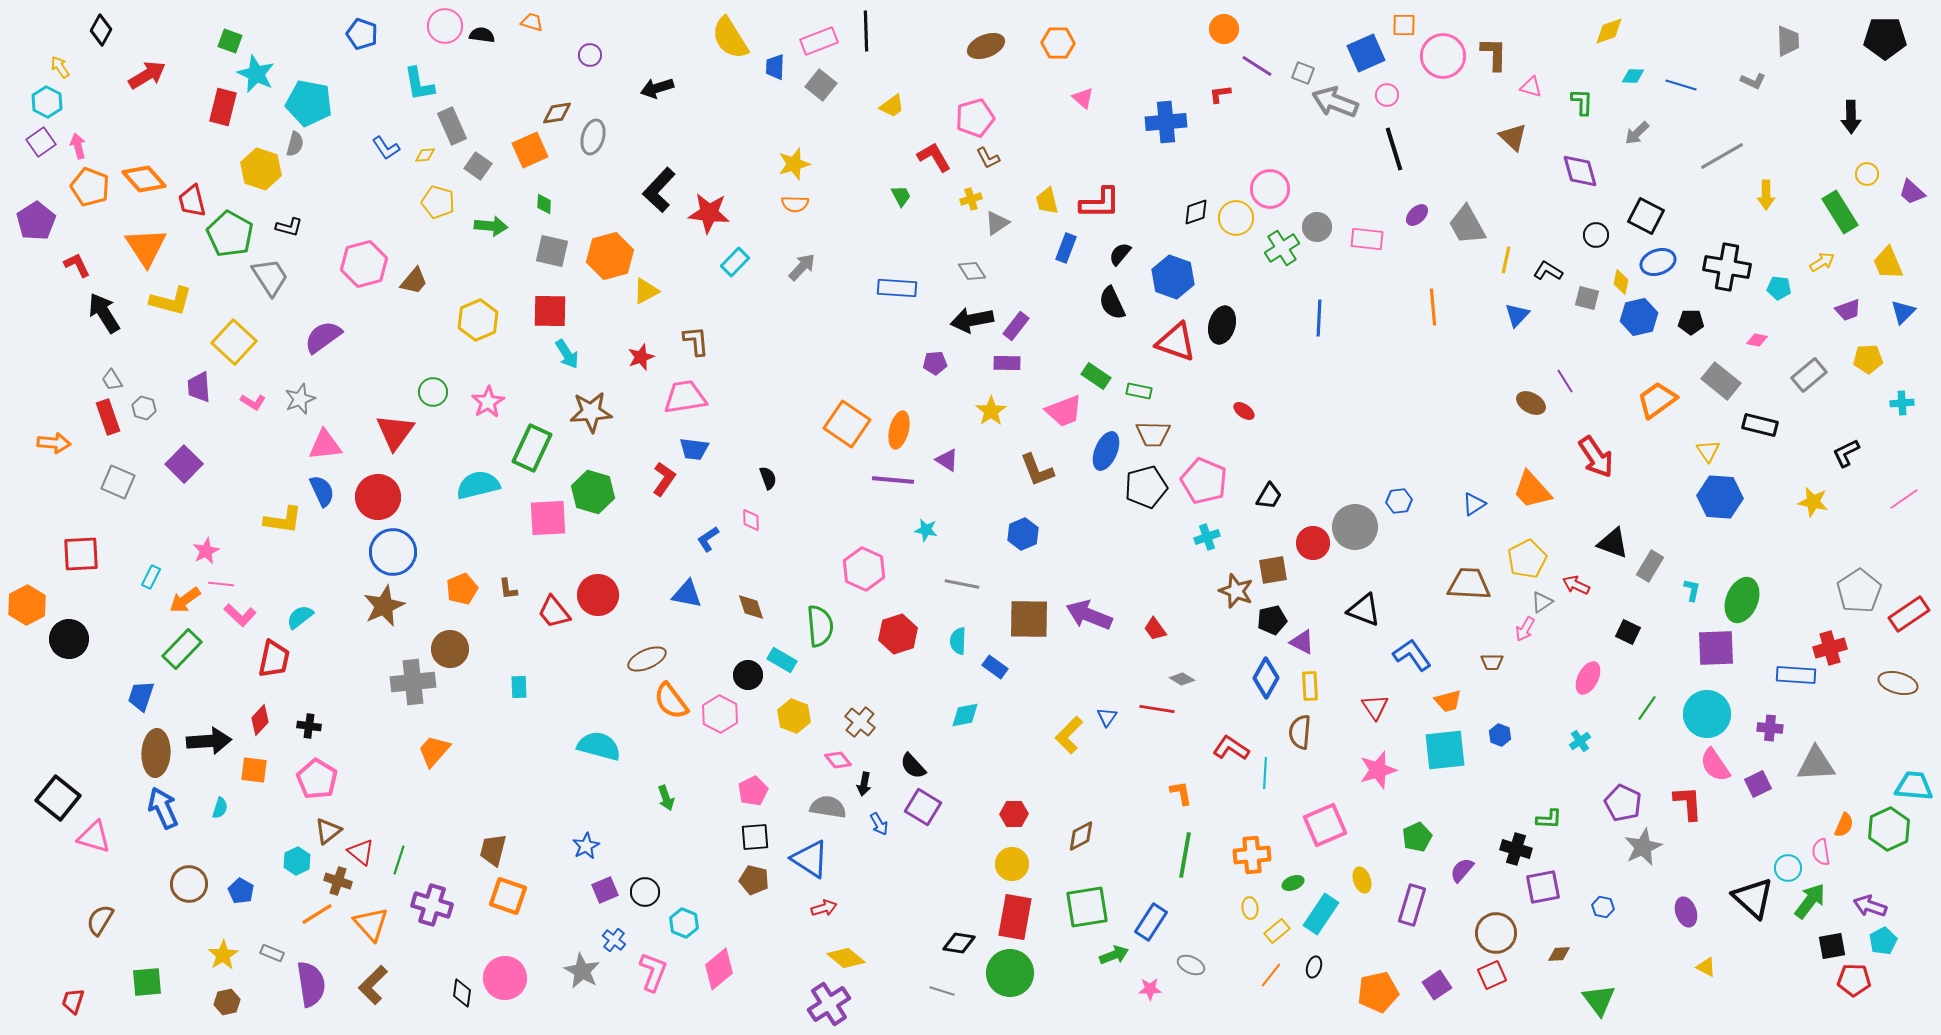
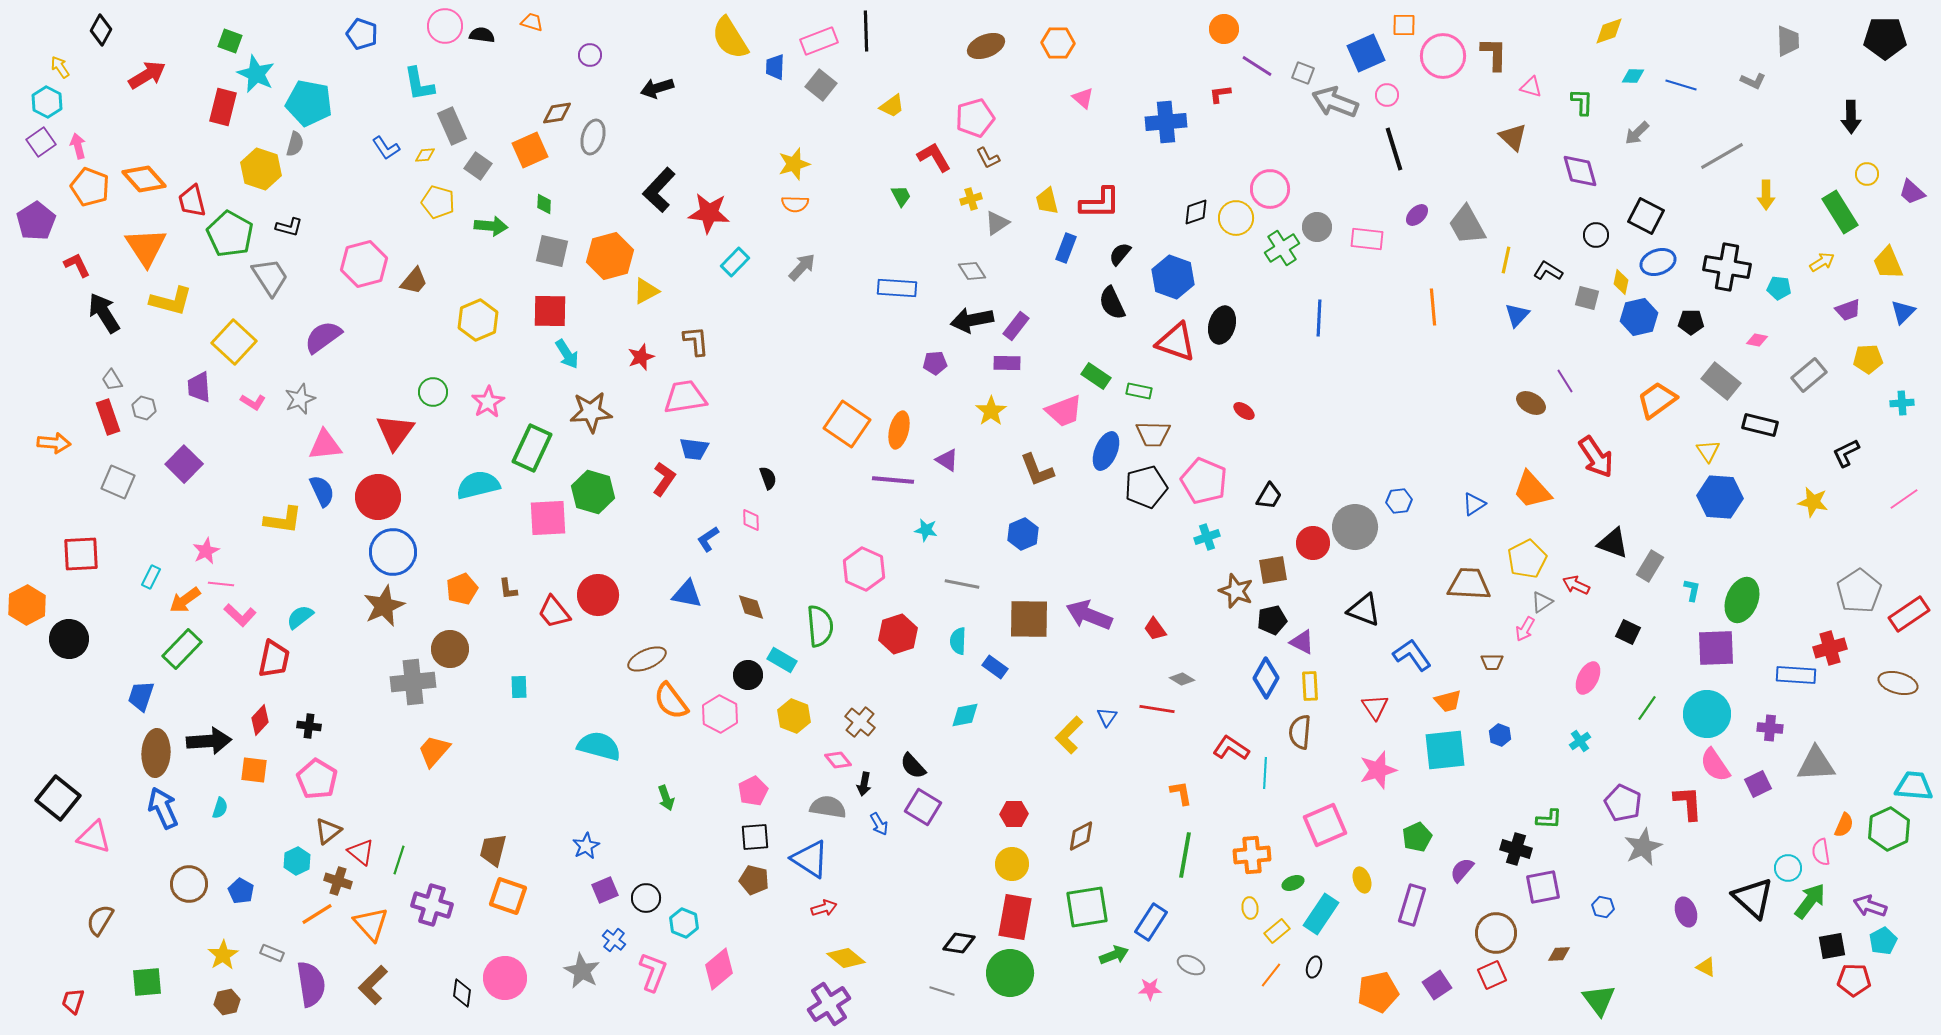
black circle at (645, 892): moved 1 px right, 6 px down
